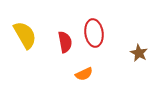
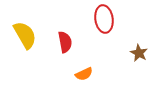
red ellipse: moved 10 px right, 14 px up
